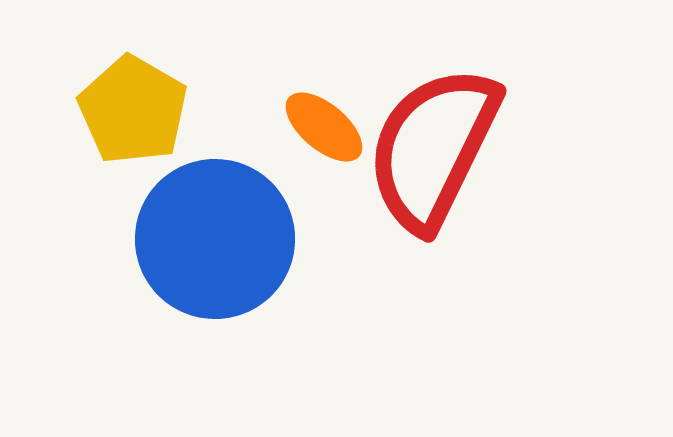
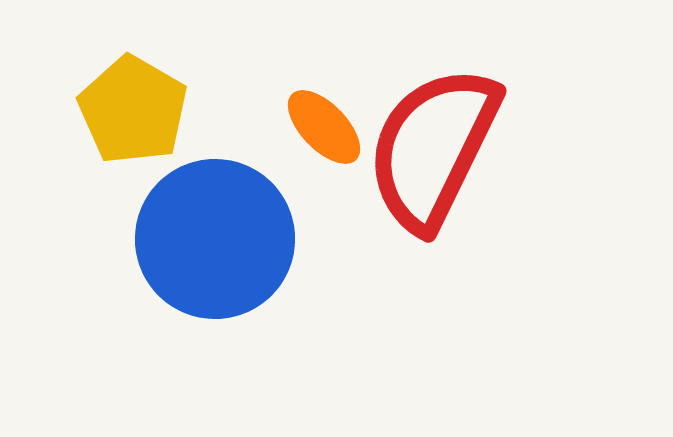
orange ellipse: rotated 6 degrees clockwise
